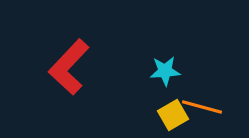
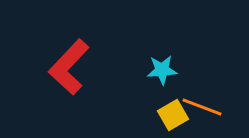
cyan star: moved 3 px left, 1 px up
orange line: rotated 6 degrees clockwise
